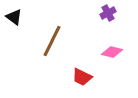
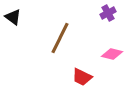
black triangle: moved 1 px left
brown line: moved 8 px right, 3 px up
pink diamond: moved 2 px down
